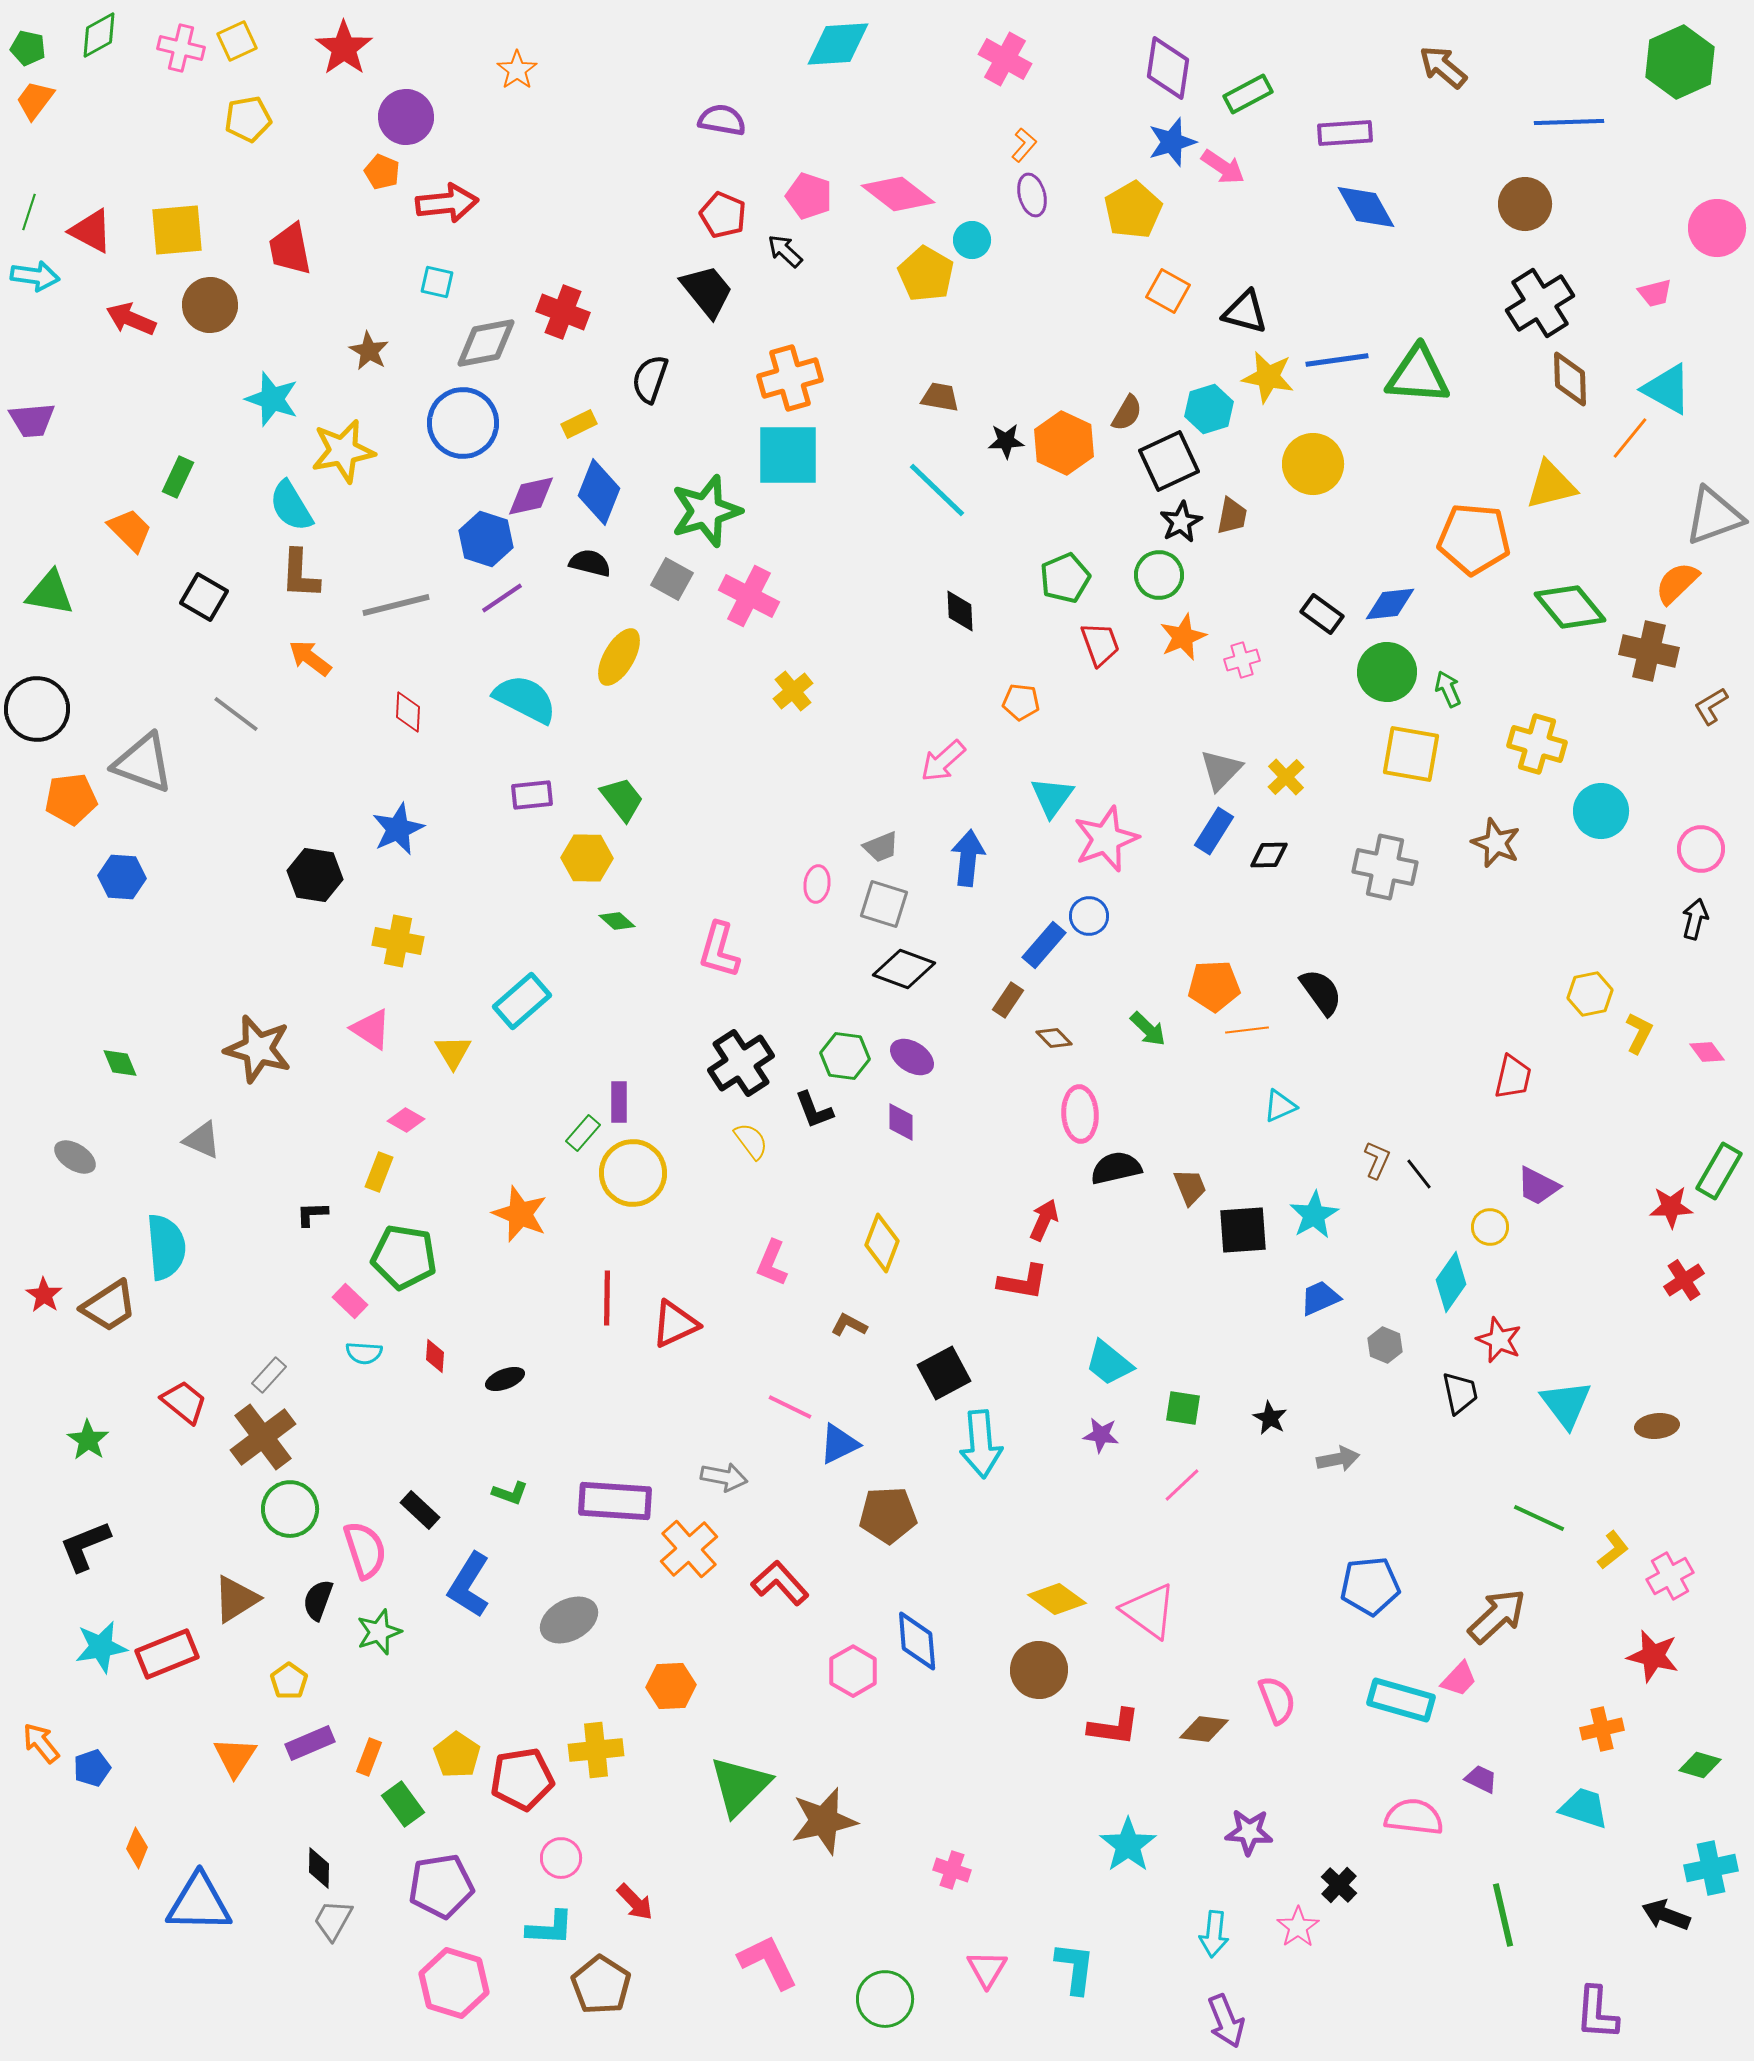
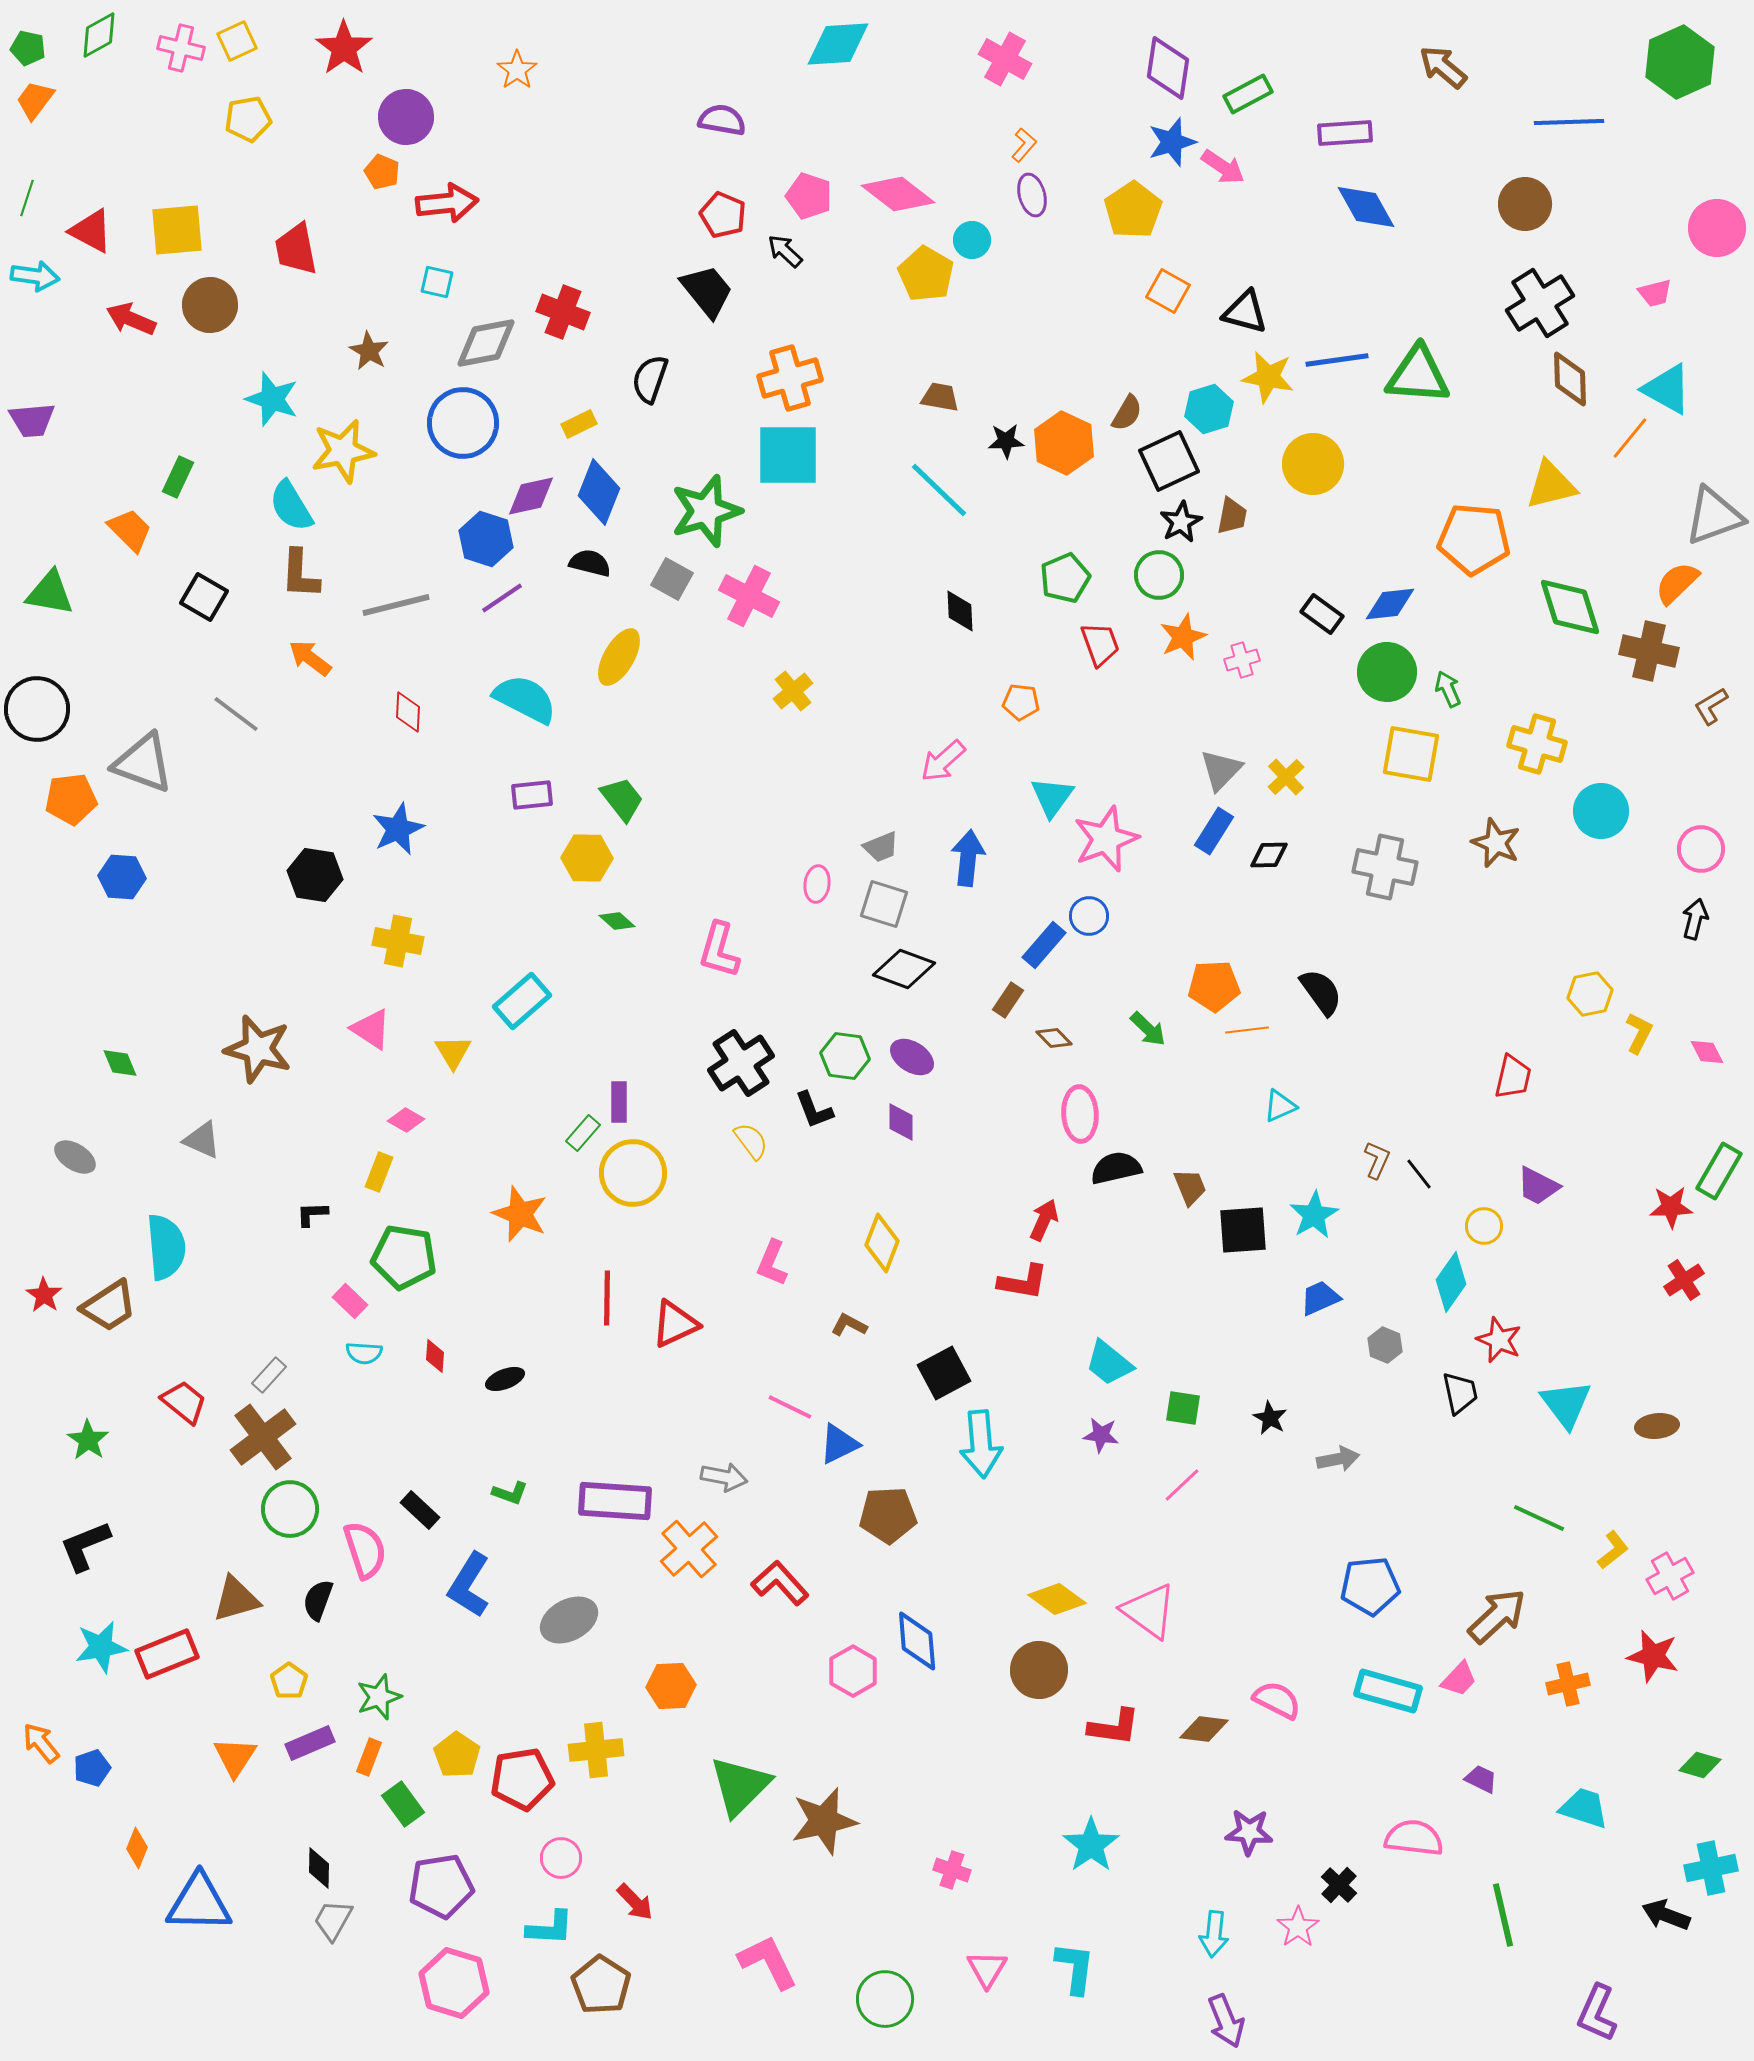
yellow pentagon at (1133, 210): rotated 4 degrees counterclockwise
green line at (29, 212): moved 2 px left, 14 px up
red trapezoid at (290, 249): moved 6 px right
cyan line at (937, 490): moved 2 px right
green diamond at (1570, 607): rotated 22 degrees clockwise
pink diamond at (1707, 1052): rotated 9 degrees clockwise
yellow circle at (1490, 1227): moved 6 px left, 1 px up
brown triangle at (236, 1599): rotated 16 degrees clockwise
green star at (379, 1632): moved 65 px down
pink semicircle at (1277, 1700): rotated 42 degrees counterclockwise
cyan rectangle at (1401, 1700): moved 13 px left, 9 px up
orange cross at (1602, 1729): moved 34 px left, 45 px up
pink semicircle at (1414, 1817): moved 21 px down
cyan star at (1128, 1845): moved 37 px left
purple L-shape at (1597, 2013): rotated 20 degrees clockwise
